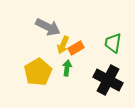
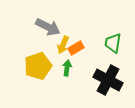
yellow pentagon: moved 6 px up; rotated 12 degrees clockwise
